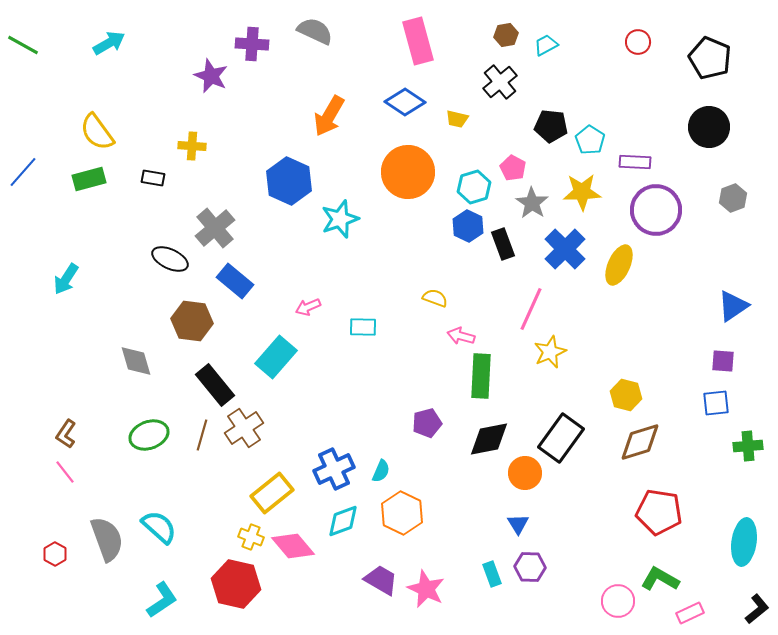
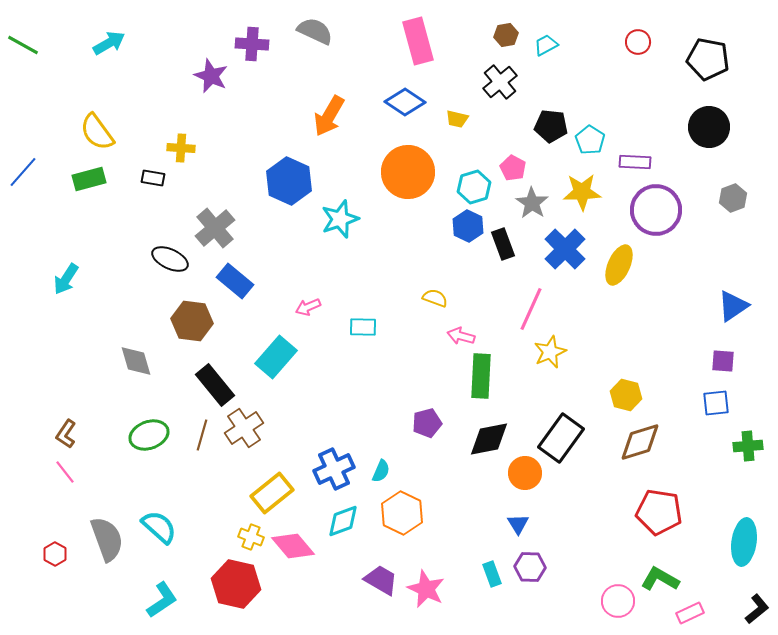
black pentagon at (710, 58): moved 2 px left, 1 px down; rotated 12 degrees counterclockwise
yellow cross at (192, 146): moved 11 px left, 2 px down
